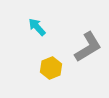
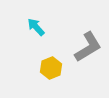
cyan arrow: moved 1 px left
